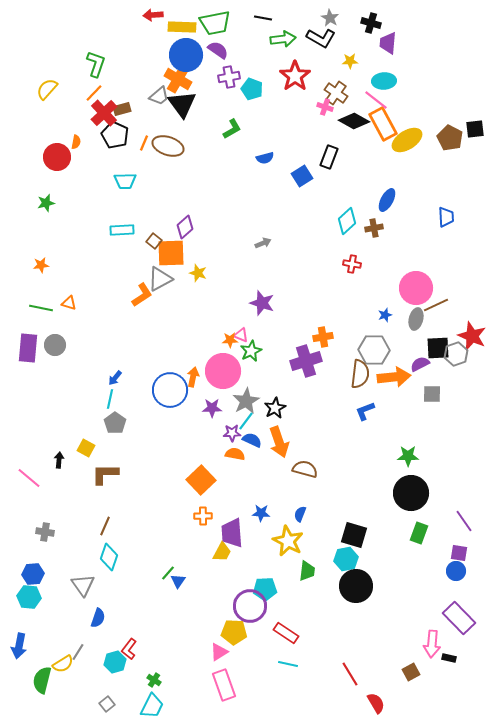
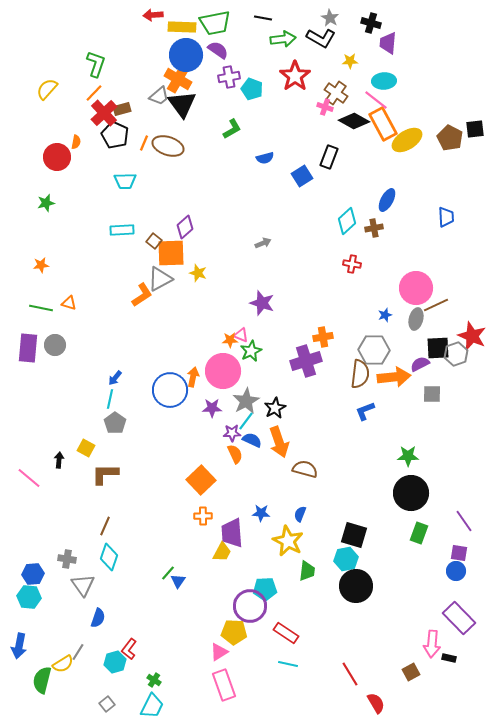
orange semicircle at (235, 454): rotated 54 degrees clockwise
gray cross at (45, 532): moved 22 px right, 27 px down
